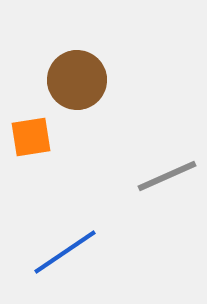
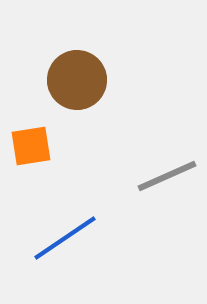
orange square: moved 9 px down
blue line: moved 14 px up
